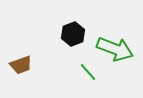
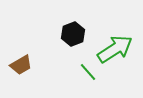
green arrow: rotated 54 degrees counterclockwise
brown trapezoid: rotated 10 degrees counterclockwise
